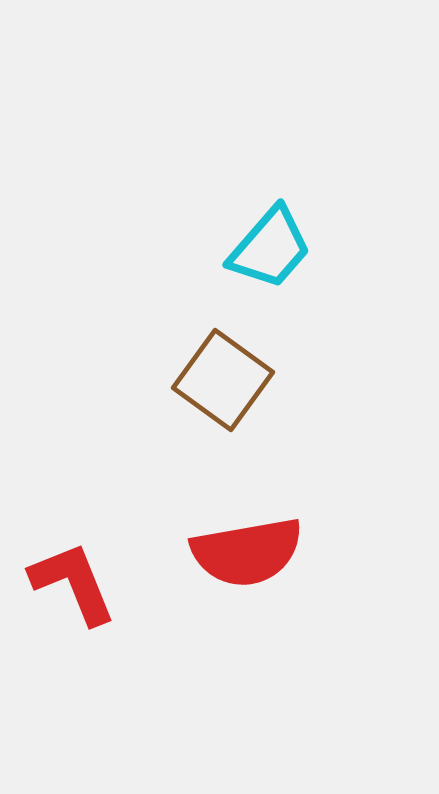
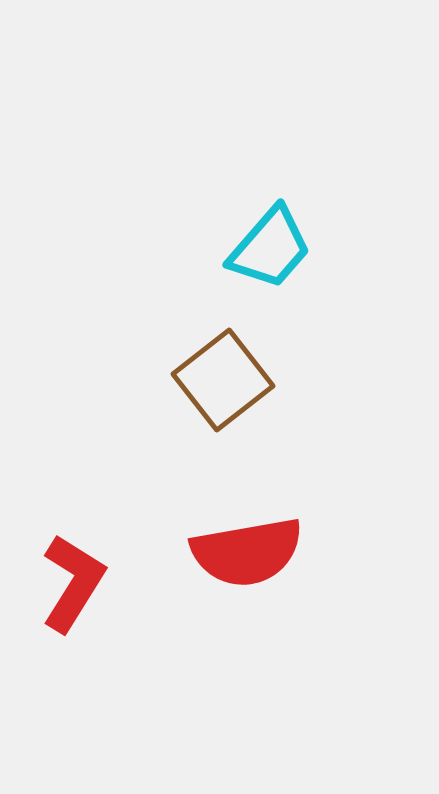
brown square: rotated 16 degrees clockwise
red L-shape: rotated 54 degrees clockwise
